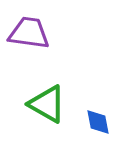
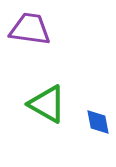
purple trapezoid: moved 1 px right, 4 px up
